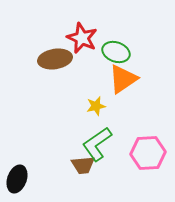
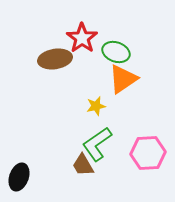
red star: rotated 12 degrees clockwise
brown trapezoid: rotated 65 degrees clockwise
black ellipse: moved 2 px right, 2 px up
